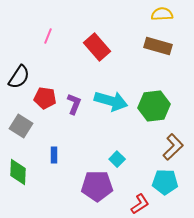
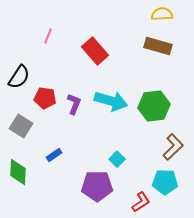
red rectangle: moved 2 px left, 4 px down
blue rectangle: rotated 56 degrees clockwise
red L-shape: moved 1 px right, 2 px up
